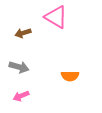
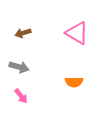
pink triangle: moved 21 px right, 16 px down
orange semicircle: moved 4 px right, 6 px down
pink arrow: rotated 105 degrees counterclockwise
